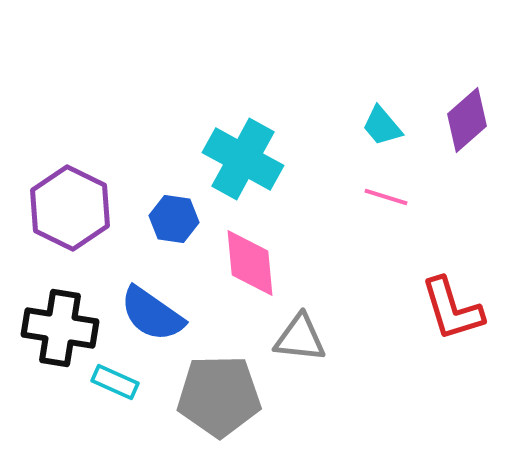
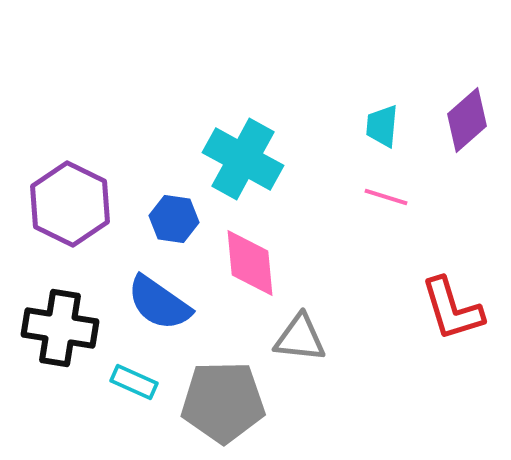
cyan trapezoid: rotated 45 degrees clockwise
purple hexagon: moved 4 px up
blue semicircle: moved 7 px right, 11 px up
cyan rectangle: moved 19 px right
gray pentagon: moved 4 px right, 6 px down
